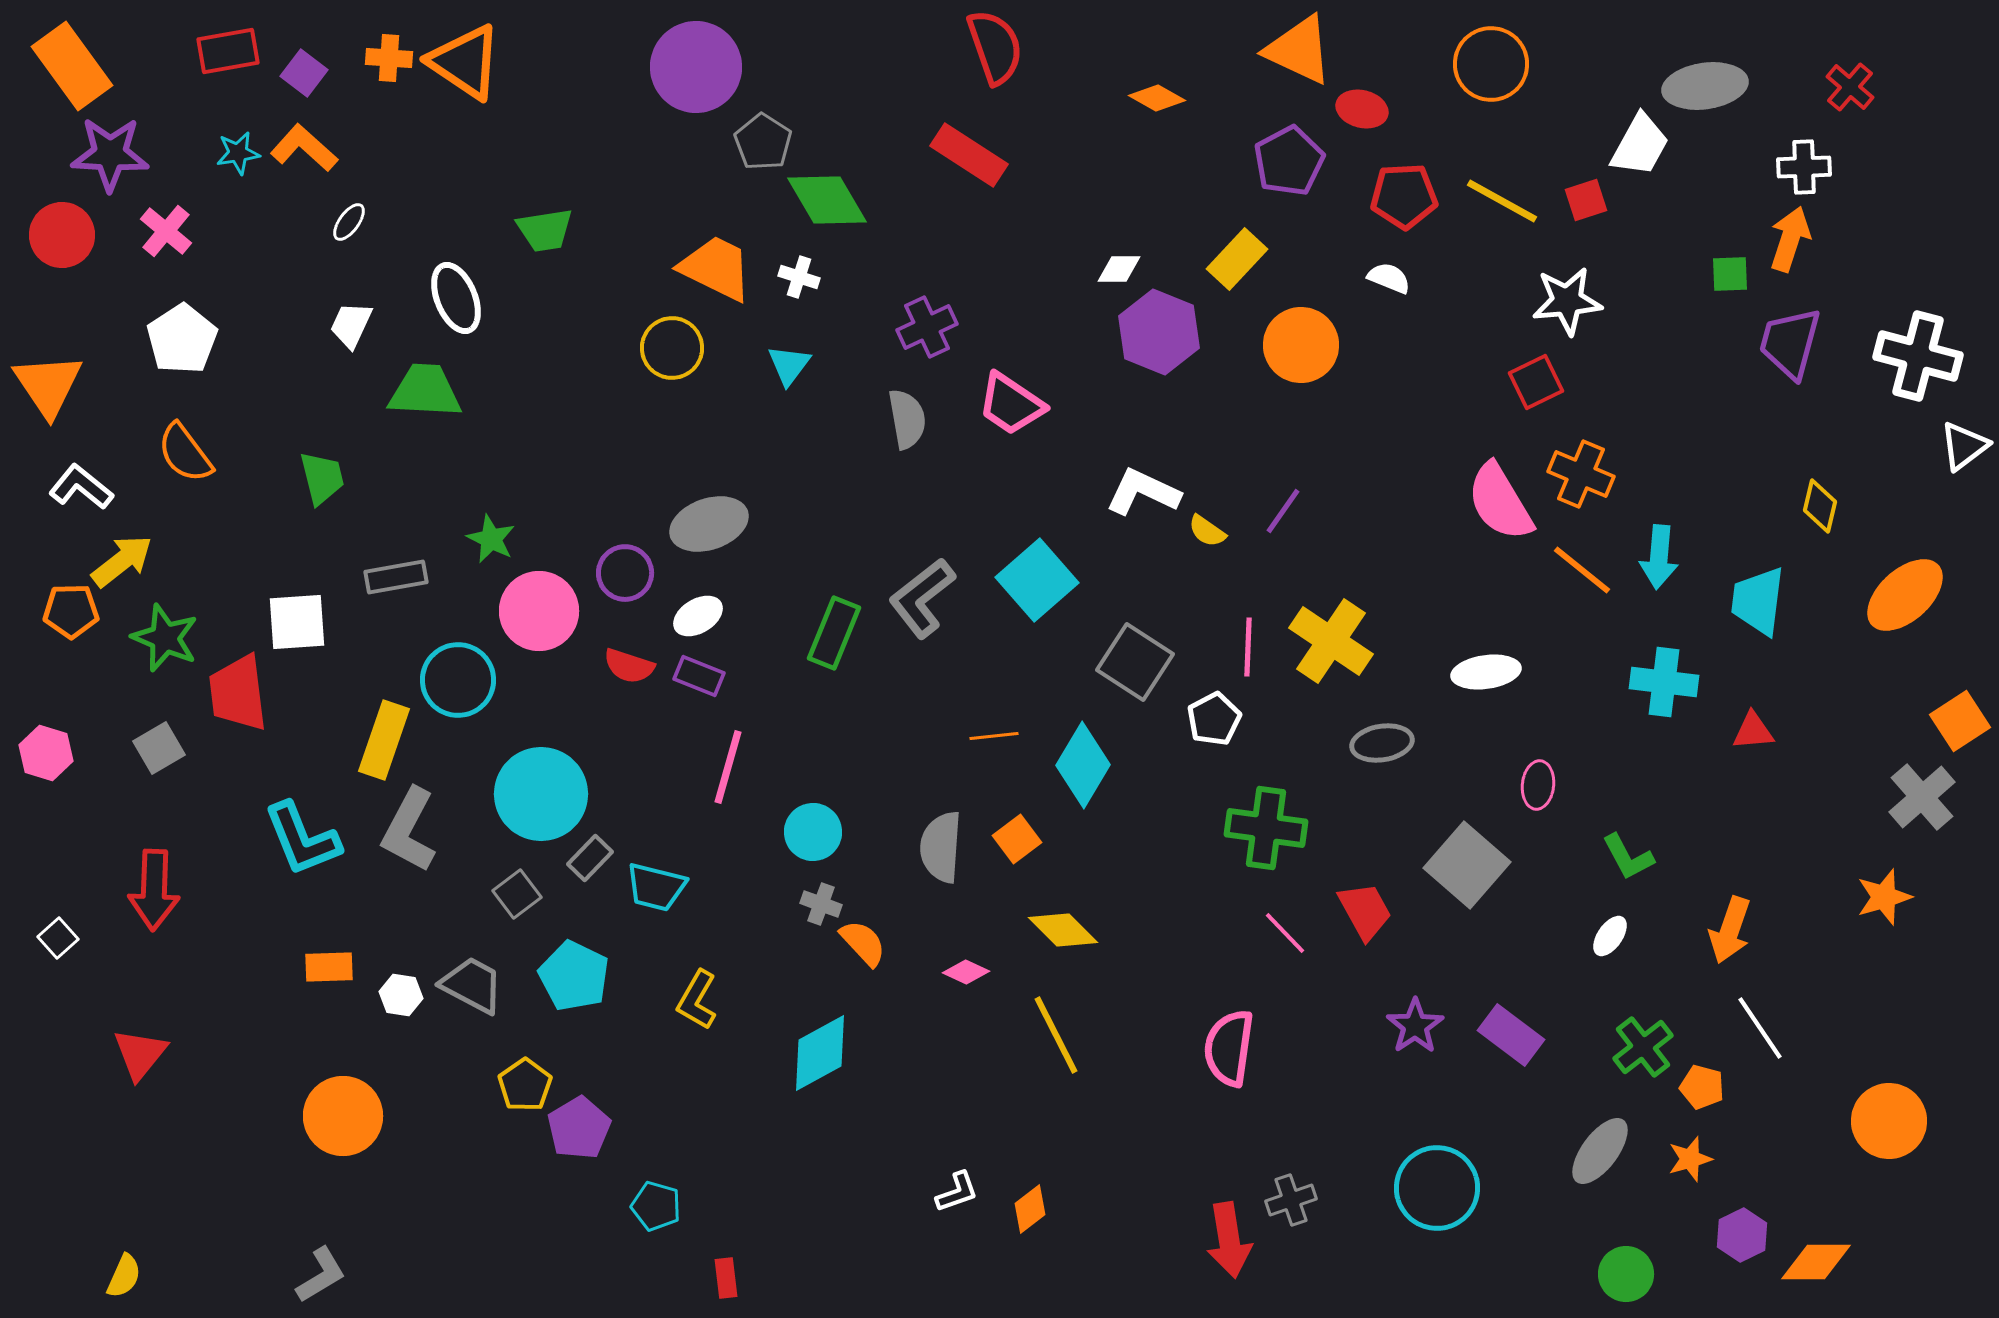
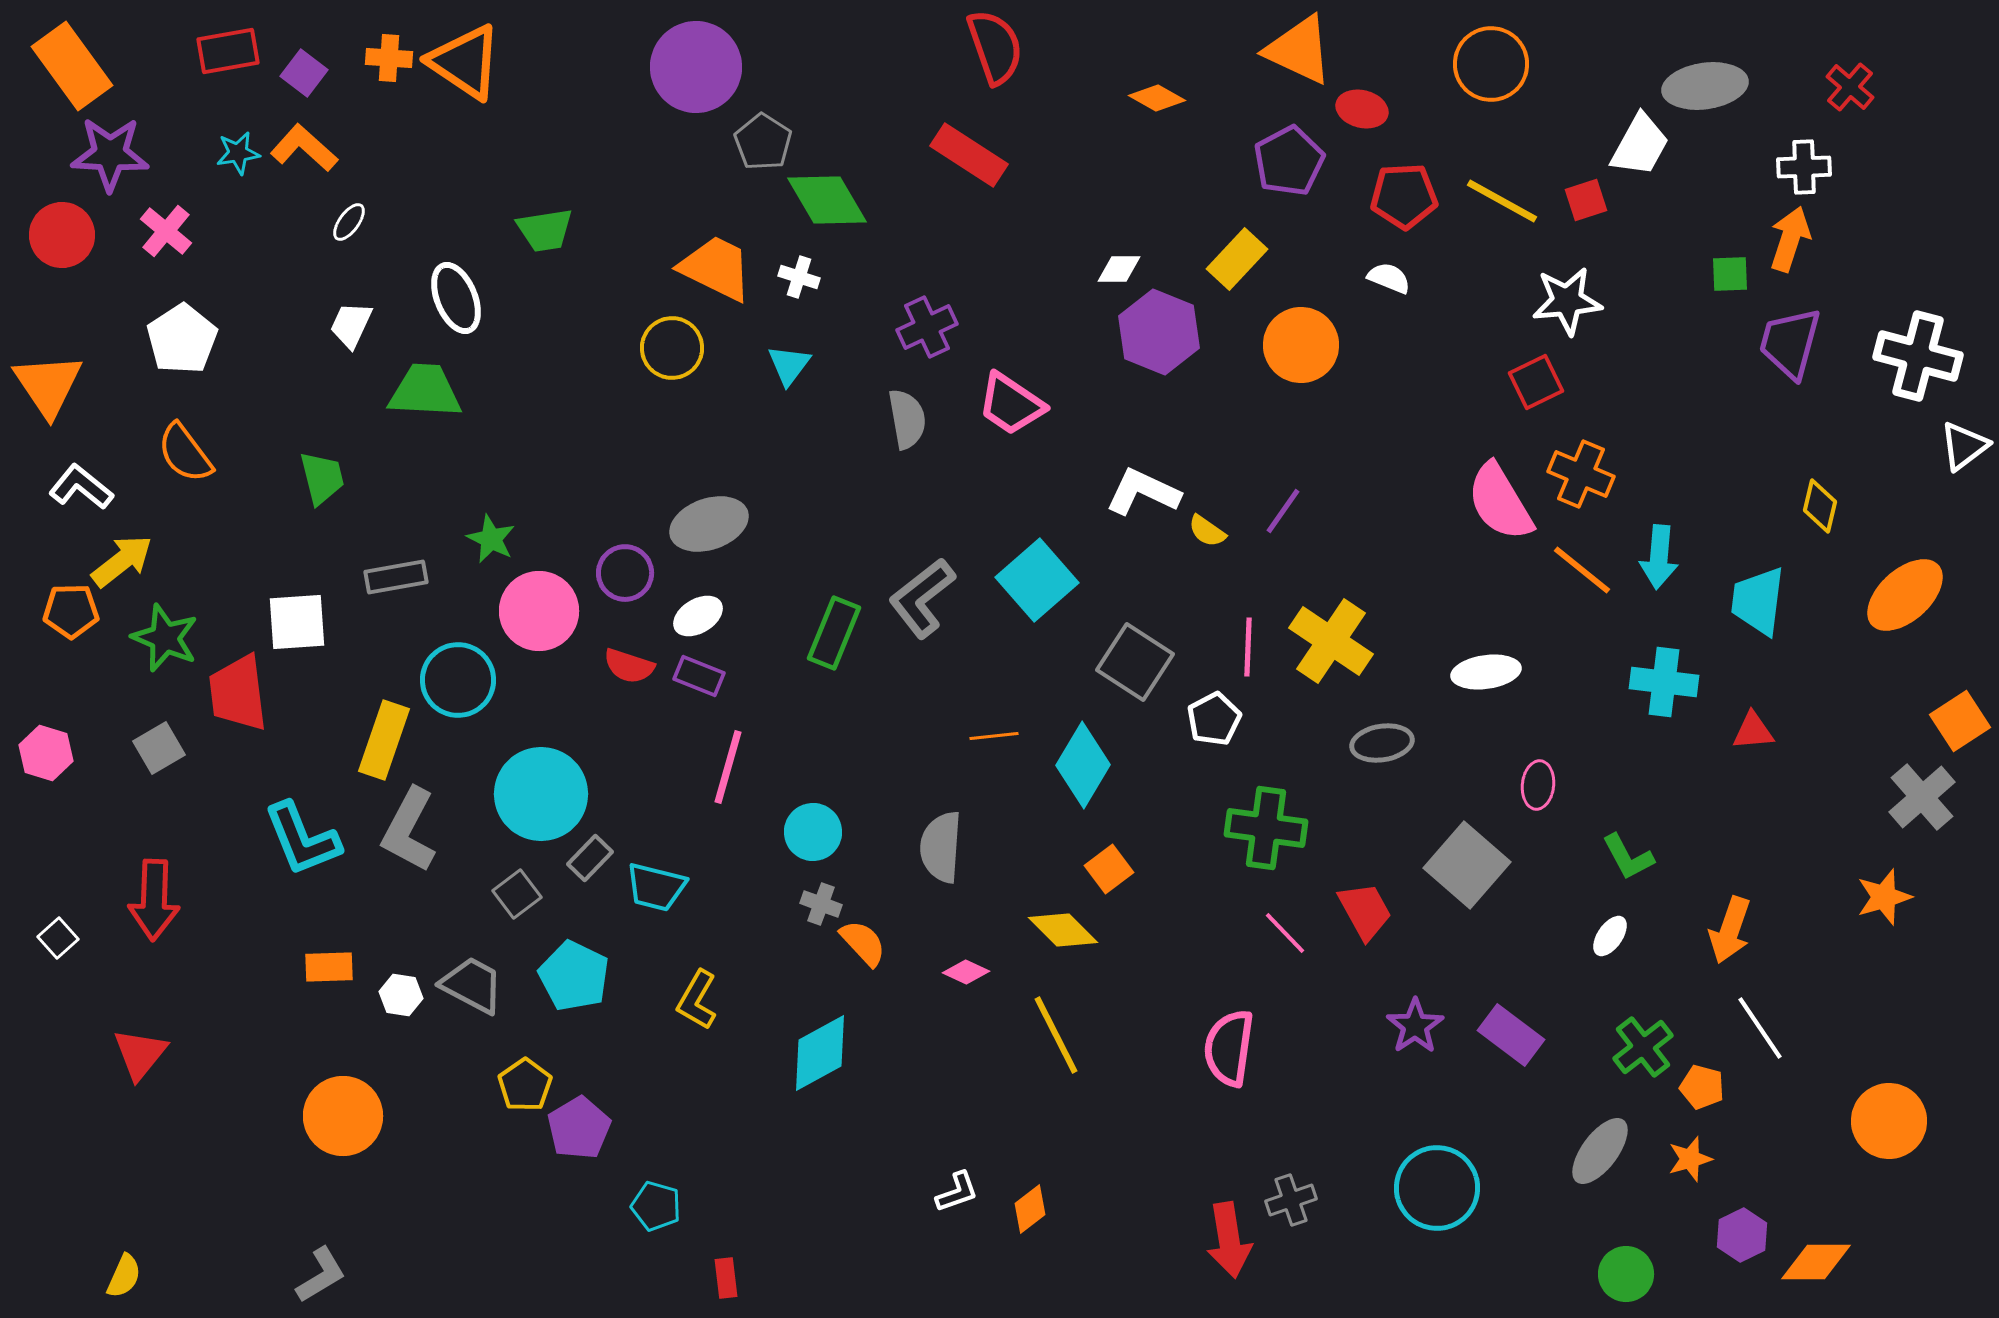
orange square at (1017, 839): moved 92 px right, 30 px down
red arrow at (154, 890): moved 10 px down
